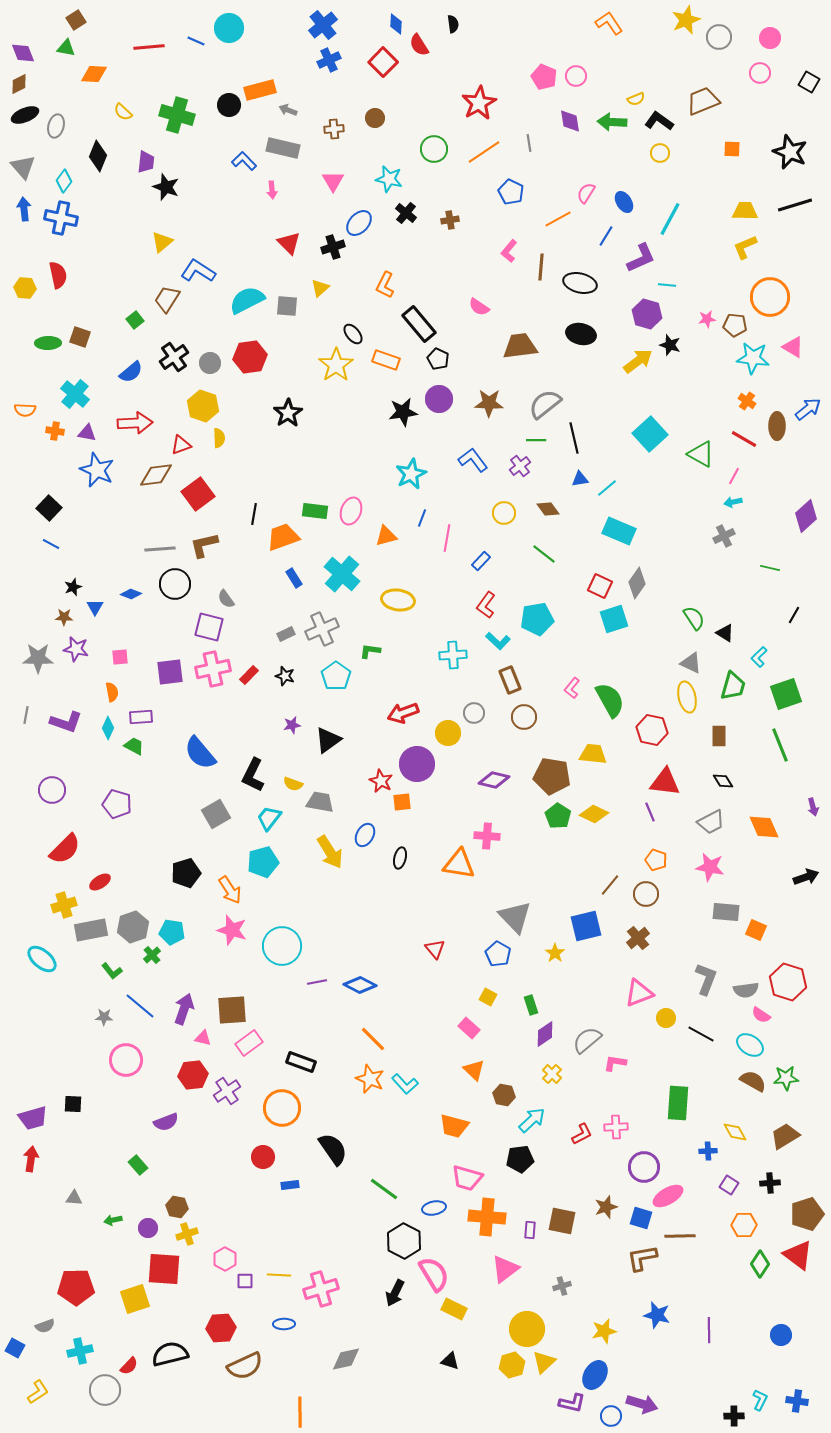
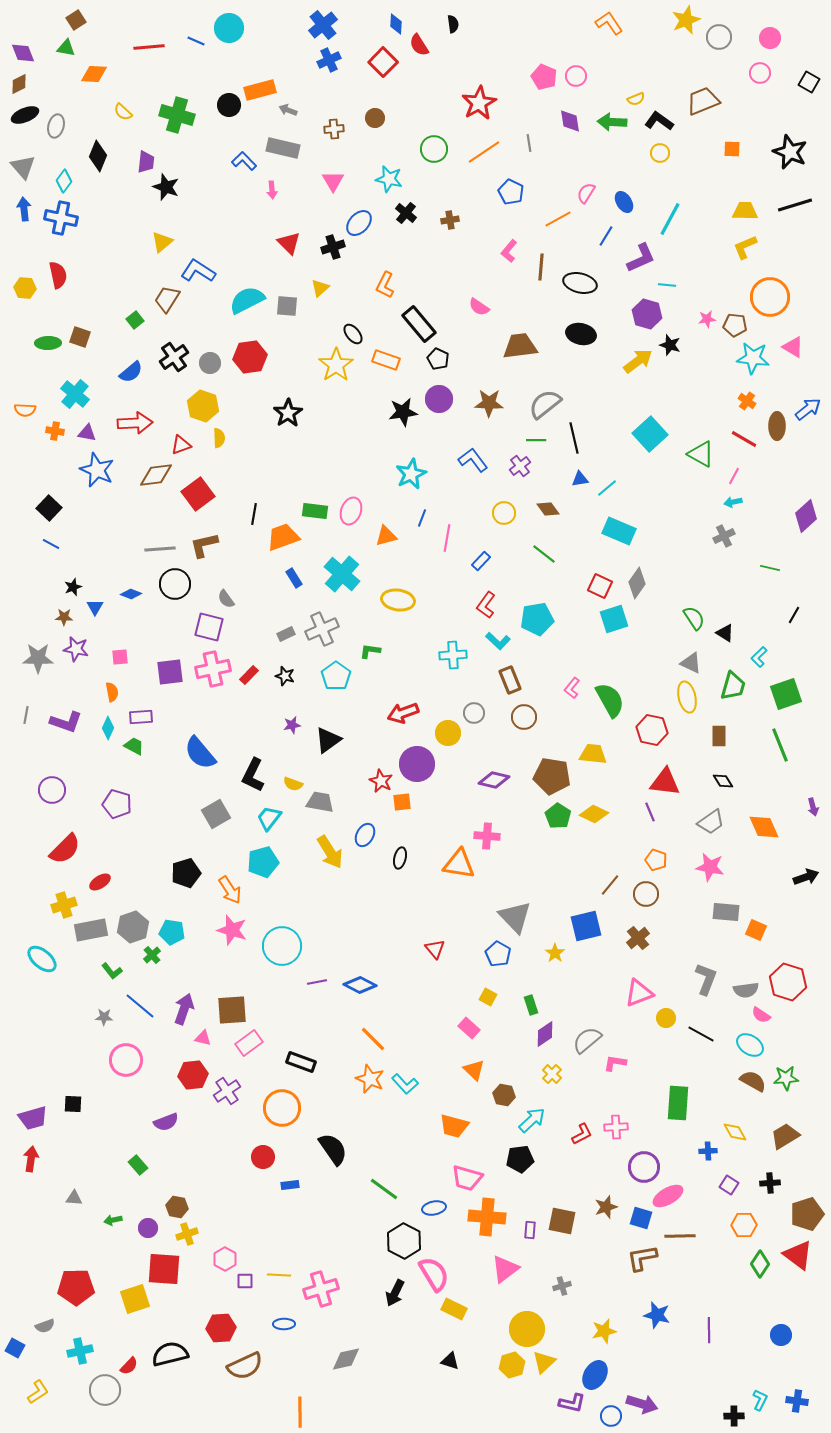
gray trapezoid at (711, 822): rotated 8 degrees counterclockwise
